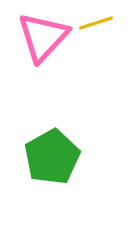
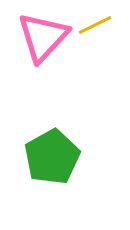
yellow line: moved 1 px left, 2 px down; rotated 8 degrees counterclockwise
